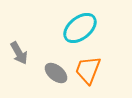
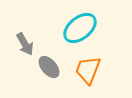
gray arrow: moved 6 px right, 9 px up
gray ellipse: moved 7 px left, 6 px up; rotated 10 degrees clockwise
